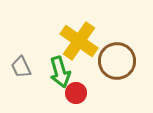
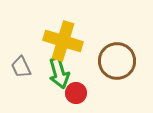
yellow cross: moved 16 px left; rotated 18 degrees counterclockwise
green arrow: moved 1 px left, 1 px down
